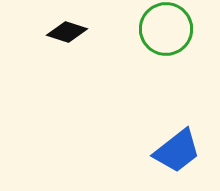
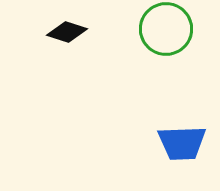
blue trapezoid: moved 5 px right, 8 px up; rotated 36 degrees clockwise
